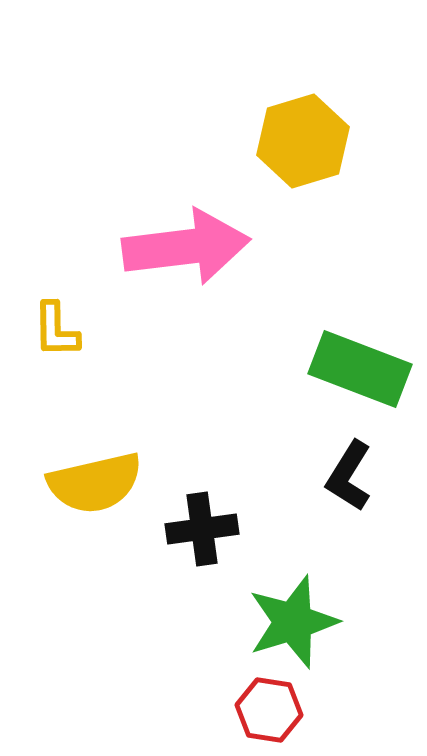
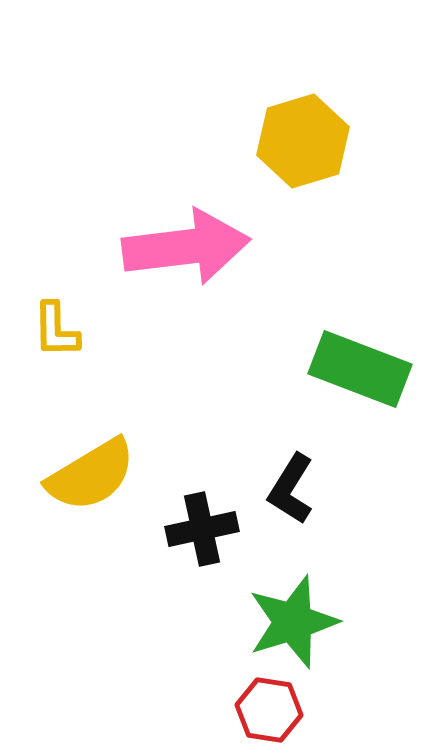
black L-shape: moved 58 px left, 13 px down
yellow semicircle: moved 4 px left, 8 px up; rotated 18 degrees counterclockwise
black cross: rotated 4 degrees counterclockwise
